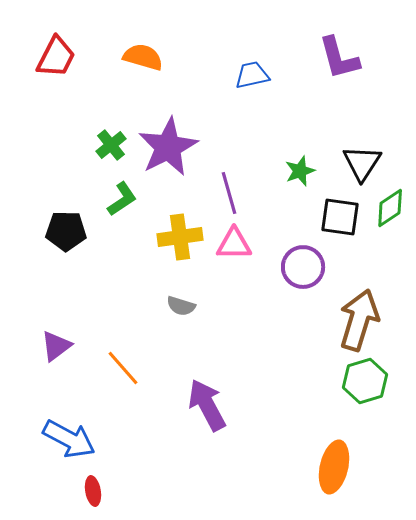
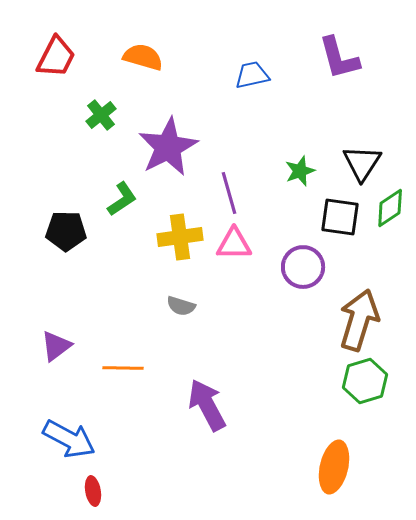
green cross: moved 10 px left, 30 px up
orange line: rotated 48 degrees counterclockwise
